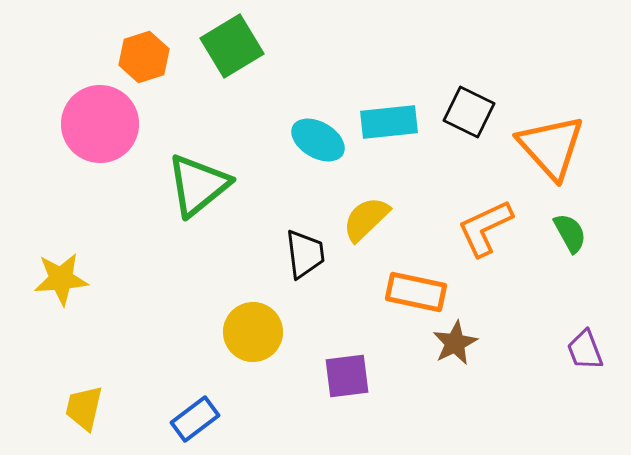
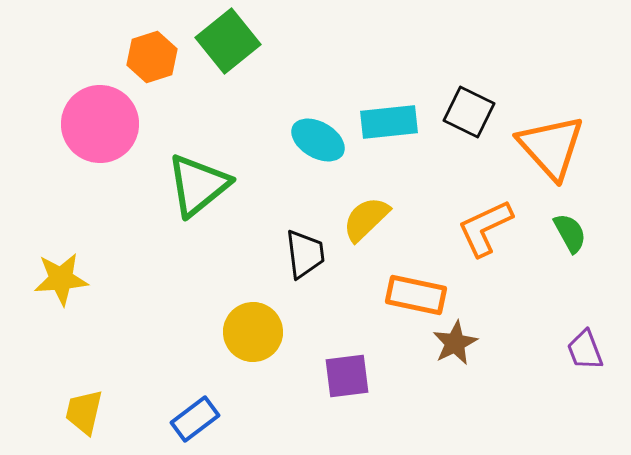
green square: moved 4 px left, 5 px up; rotated 8 degrees counterclockwise
orange hexagon: moved 8 px right
orange rectangle: moved 3 px down
yellow trapezoid: moved 4 px down
